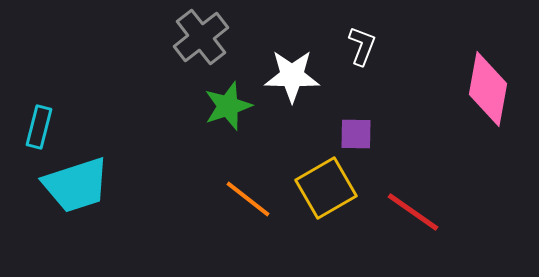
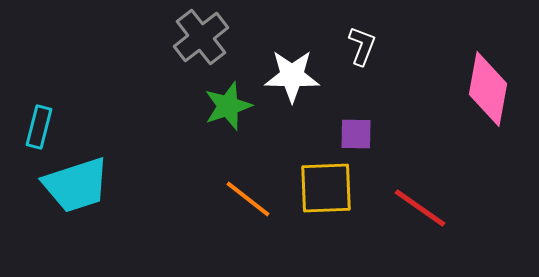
yellow square: rotated 28 degrees clockwise
red line: moved 7 px right, 4 px up
